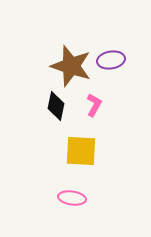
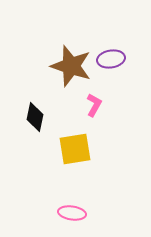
purple ellipse: moved 1 px up
black diamond: moved 21 px left, 11 px down
yellow square: moved 6 px left, 2 px up; rotated 12 degrees counterclockwise
pink ellipse: moved 15 px down
